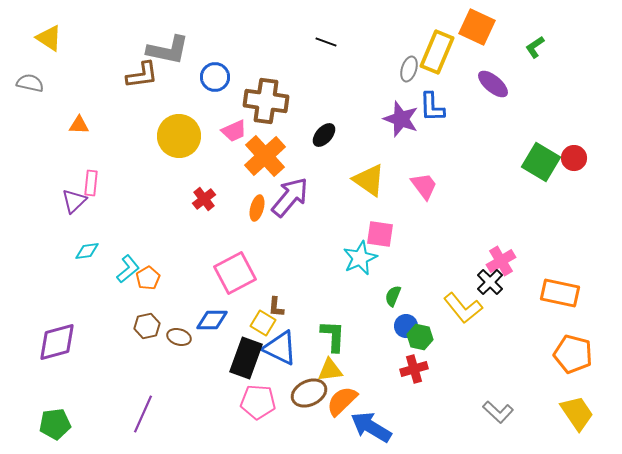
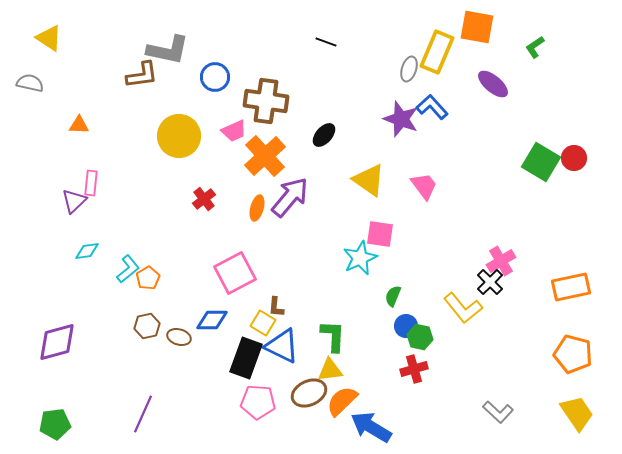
orange square at (477, 27): rotated 15 degrees counterclockwise
blue L-shape at (432, 107): rotated 140 degrees clockwise
orange rectangle at (560, 293): moved 11 px right, 6 px up; rotated 24 degrees counterclockwise
blue triangle at (280, 348): moved 2 px right, 2 px up
